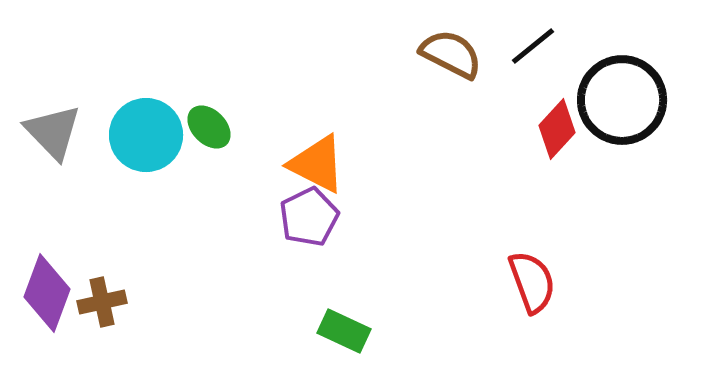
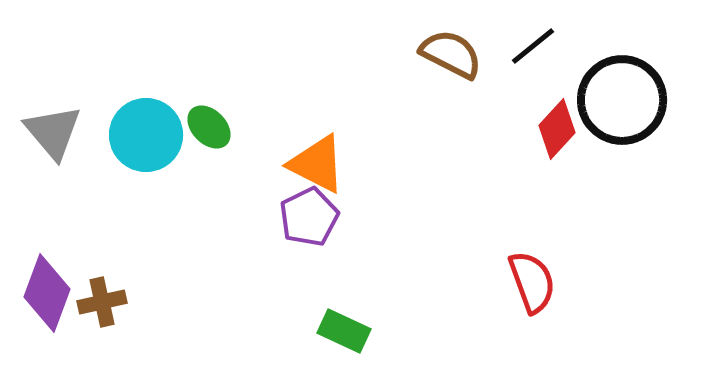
gray triangle: rotated 4 degrees clockwise
